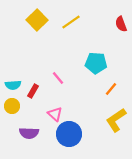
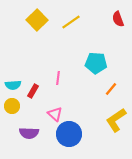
red semicircle: moved 3 px left, 5 px up
pink line: rotated 48 degrees clockwise
